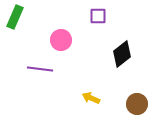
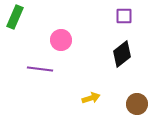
purple square: moved 26 px right
yellow arrow: rotated 138 degrees clockwise
